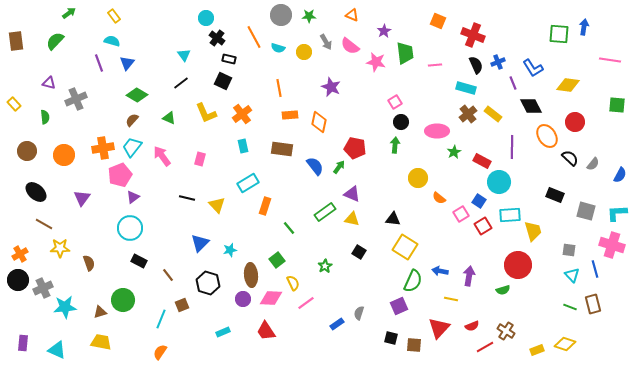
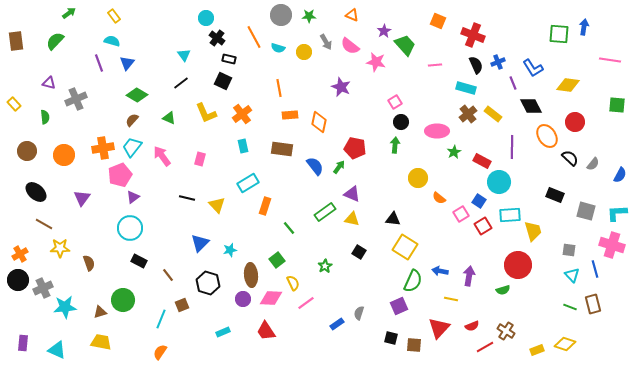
green trapezoid at (405, 53): moved 8 px up; rotated 35 degrees counterclockwise
purple star at (331, 87): moved 10 px right
